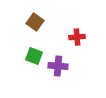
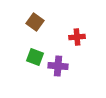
green square: moved 1 px right, 1 px down
